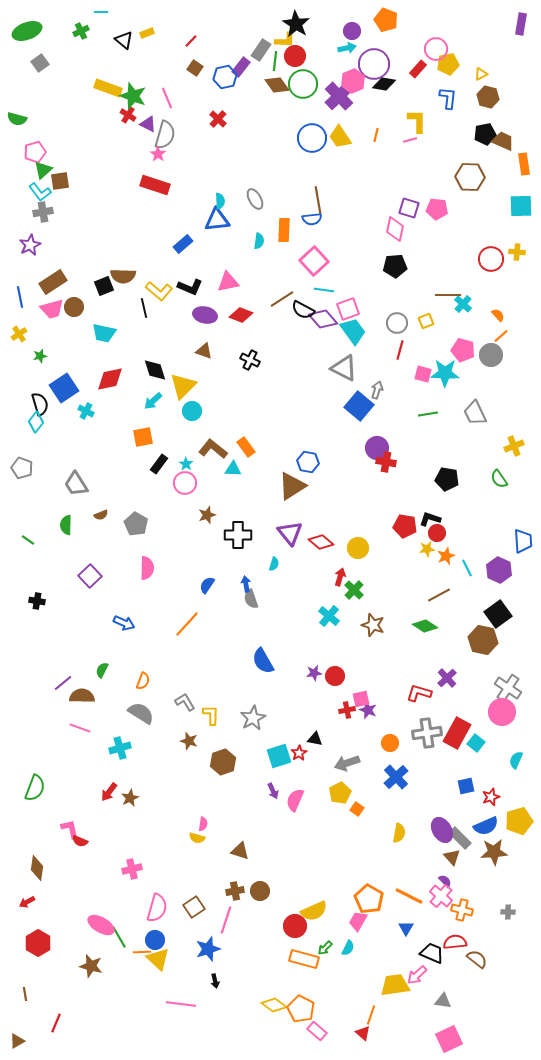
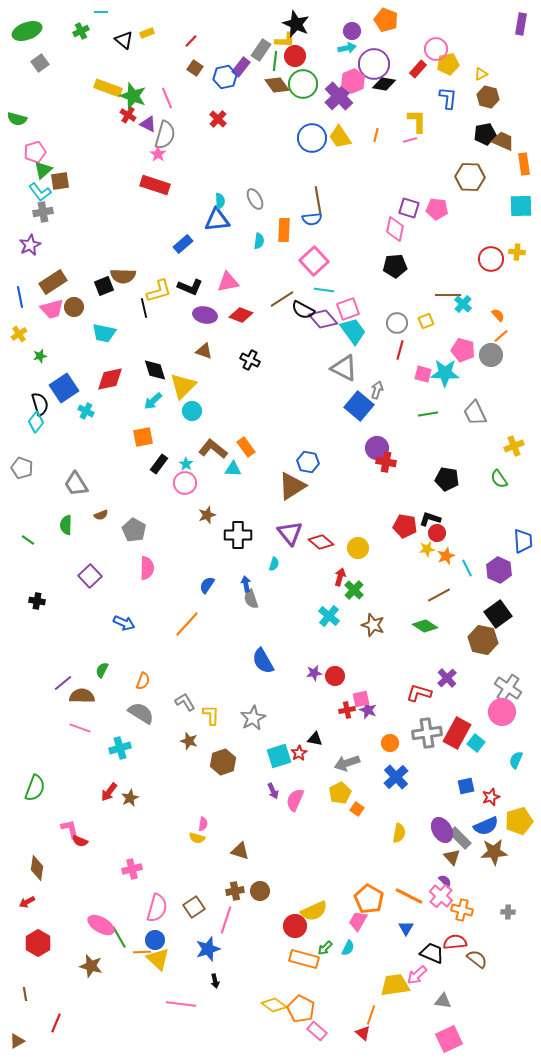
black star at (296, 24): rotated 8 degrees counterclockwise
yellow L-shape at (159, 291): rotated 56 degrees counterclockwise
gray pentagon at (136, 524): moved 2 px left, 6 px down
